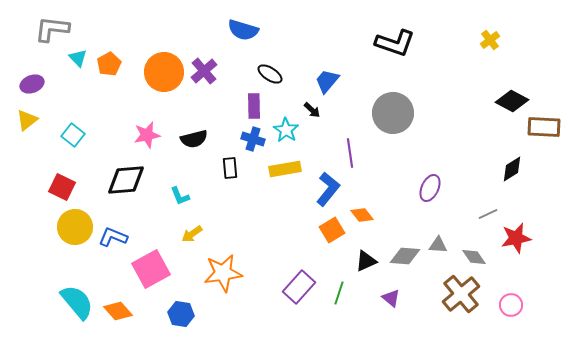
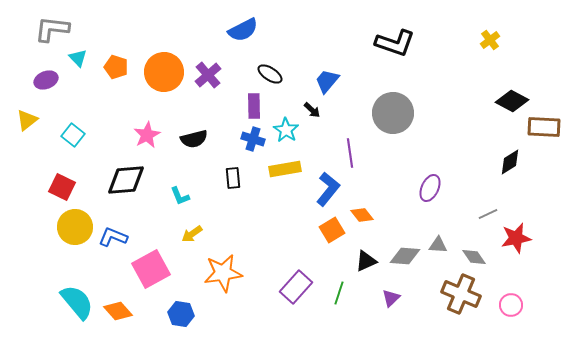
blue semicircle at (243, 30): rotated 44 degrees counterclockwise
orange pentagon at (109, 64): moved 7 px right, 3 px down; rotated 25 degrees counterclockwise
purple cross at (204, 71): moved 4 px right, 4 px down
purple ellipse at (32, 84): moved 14 px right, 4 px up
pink star at (147, 135): rotated 16 degrees counterclockwise
black rectangle at (230, 168): moved 3 px right, 10 px down
black diamond at (512, 169): moved 2 px left, 7 px up
purple rectangle at (299, 287): moved 3 px left
brown cross at (461, 294): rotated 27 degrees counterclockwise
purple triangle at (391, 298): rotated 36 degrees clockwise
